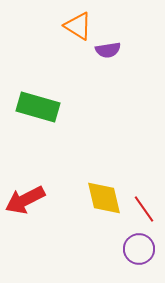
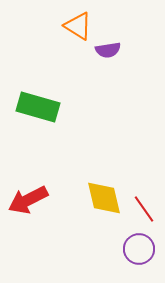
red arrow: moved 3 px right
